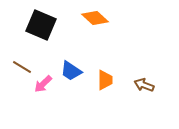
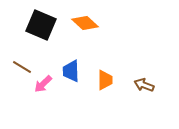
orange diamond: moved 10 px left, 5 px down
blue trapezoid: rotated 55 degrees clockwise
